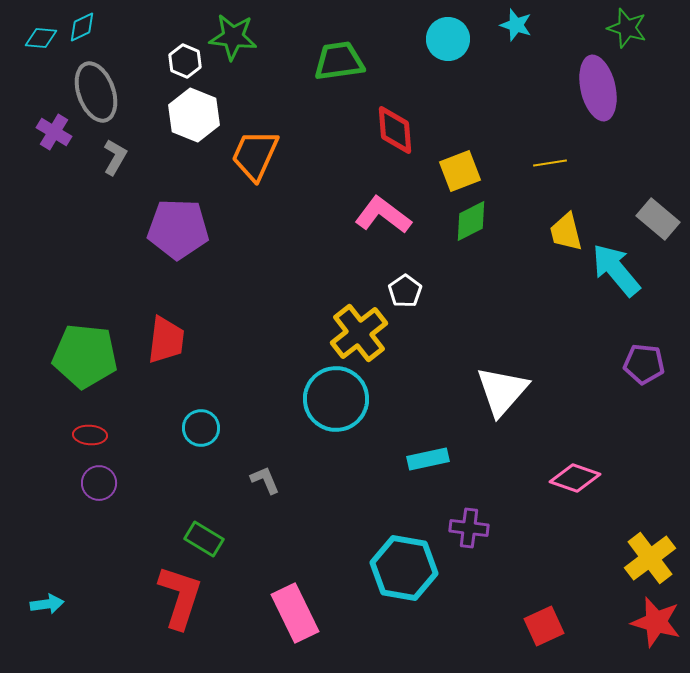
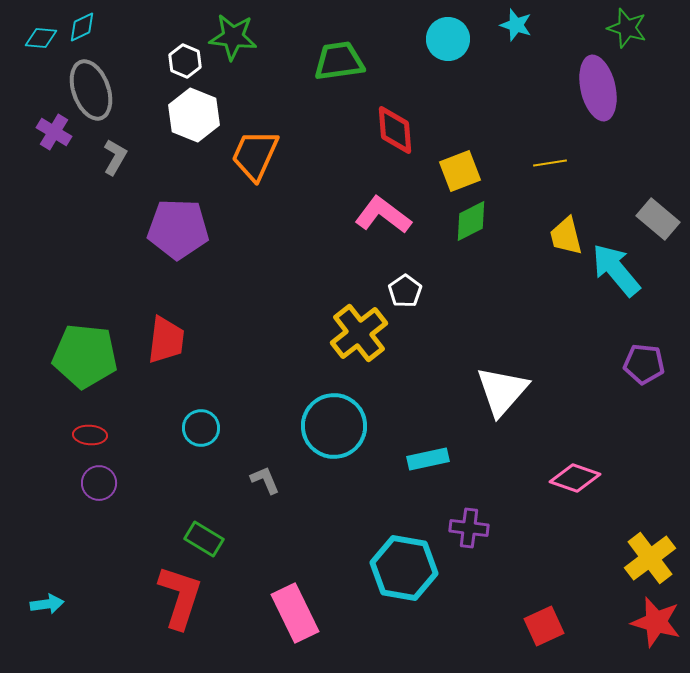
gray ellipse at (96, 92): moved 5 px left, 2 px up
yellow trapezoid at (566, 232): moved 4 px down
cyan circle at (336, 399): moved 2 px left, 27 px down
